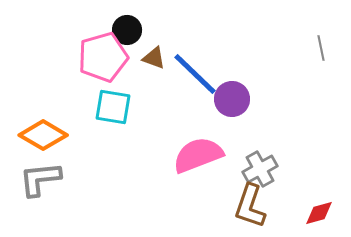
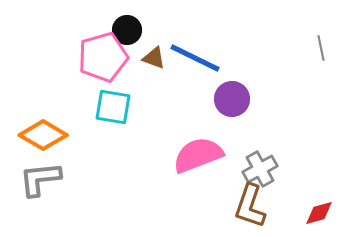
blue line: moved 16 px up; rotated 18 degrees counterclockwise
